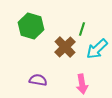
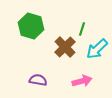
pink arrow: moved 3 px up; rotated 96 degrees counterclockwise
